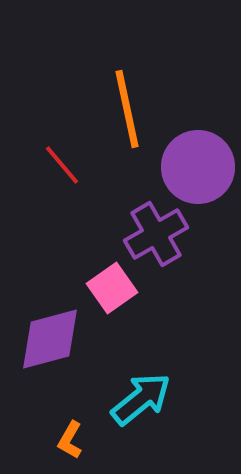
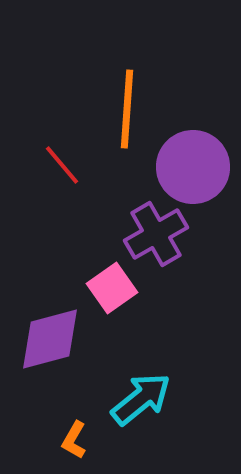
orange line: rotated 16 degrees clockwise
purple circle: moved 5 px left
orange L-shape: moved 4 px right
